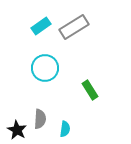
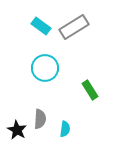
cyan rectangle: rotated 72 degrees clockwise
